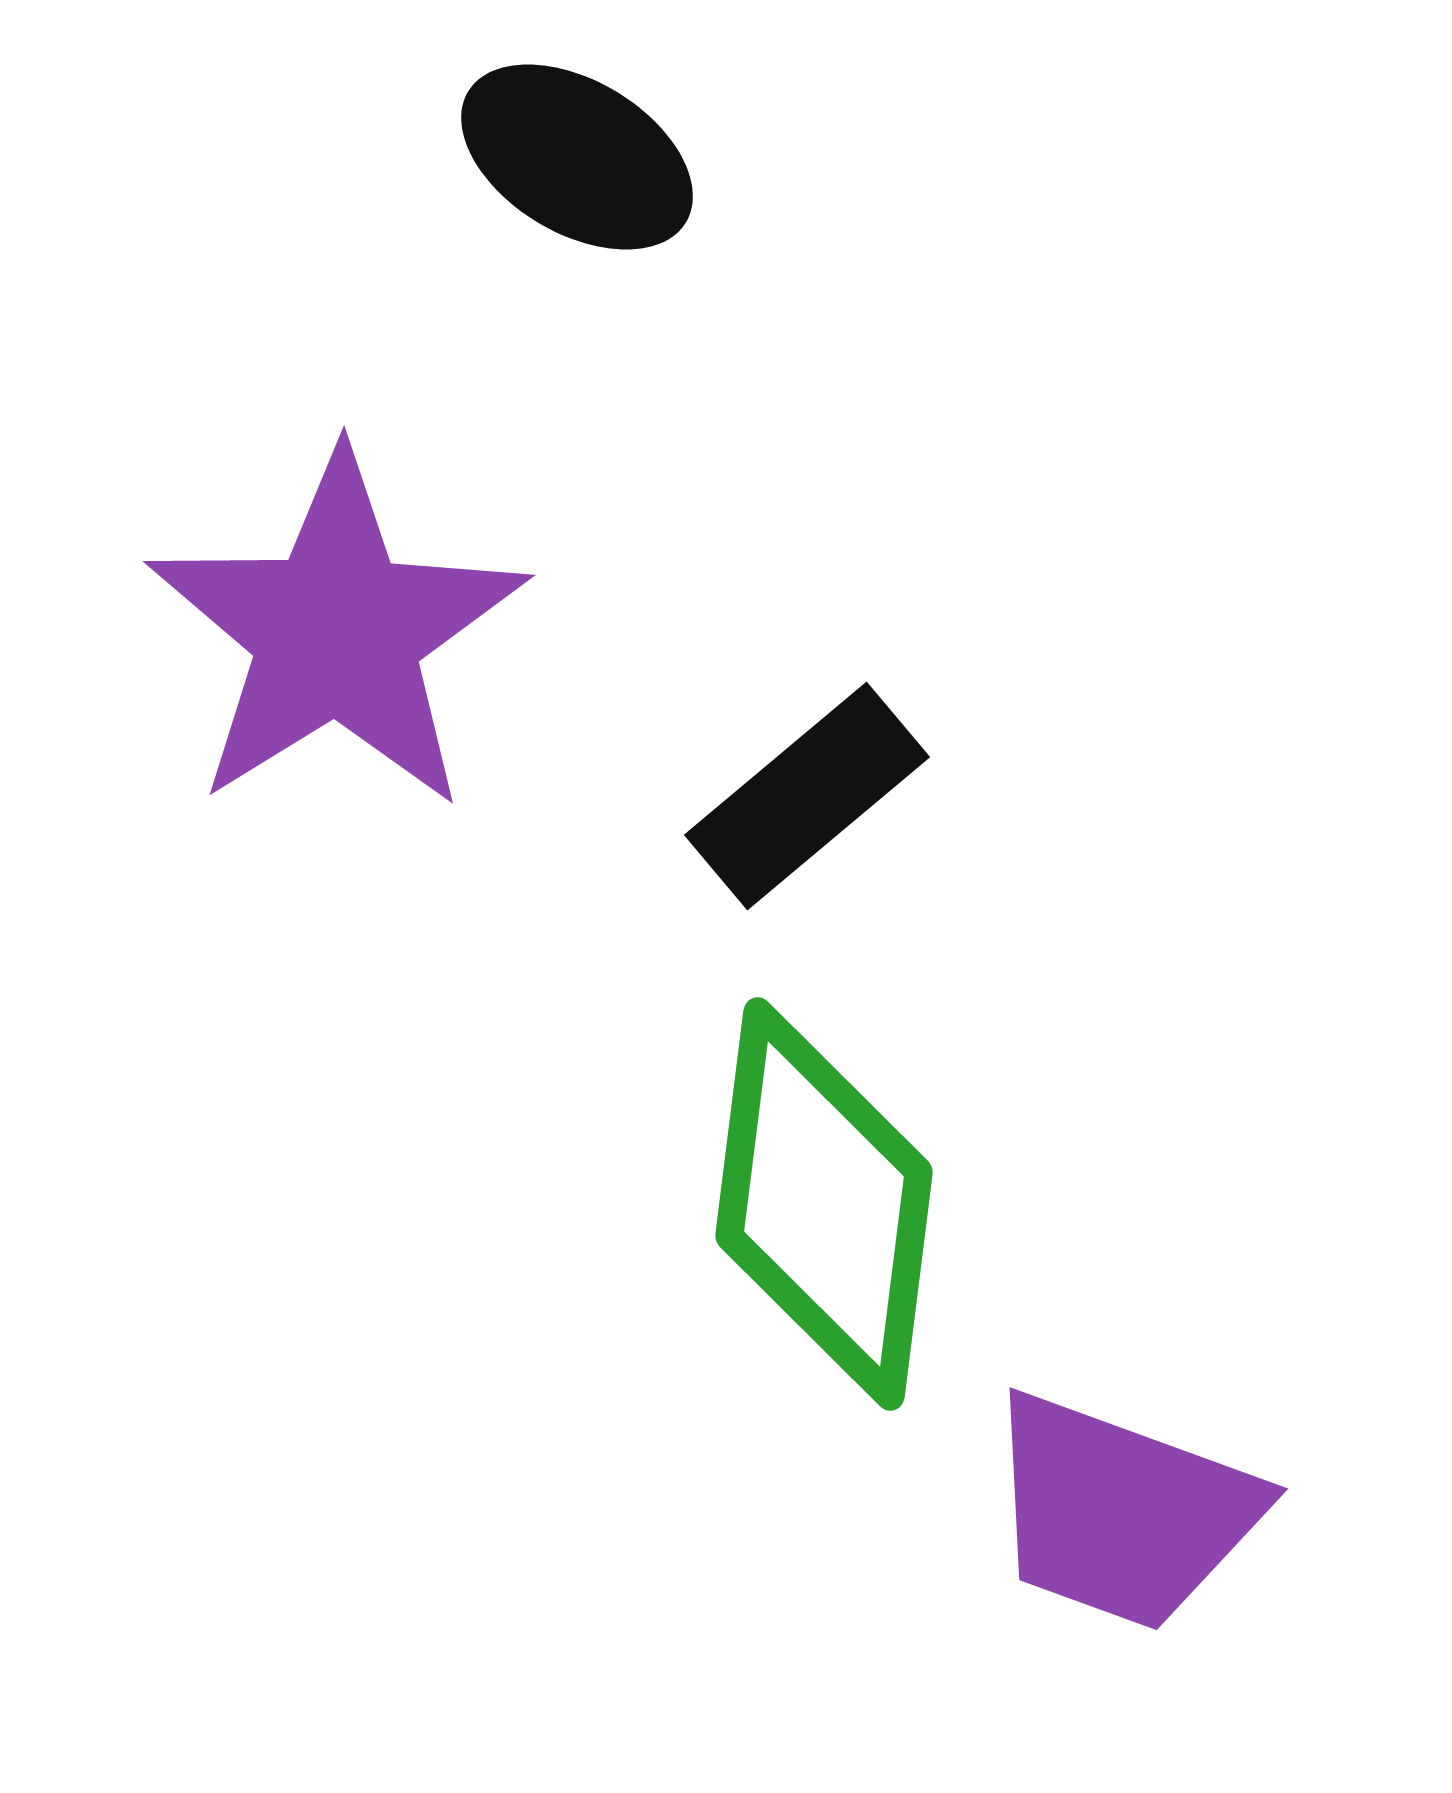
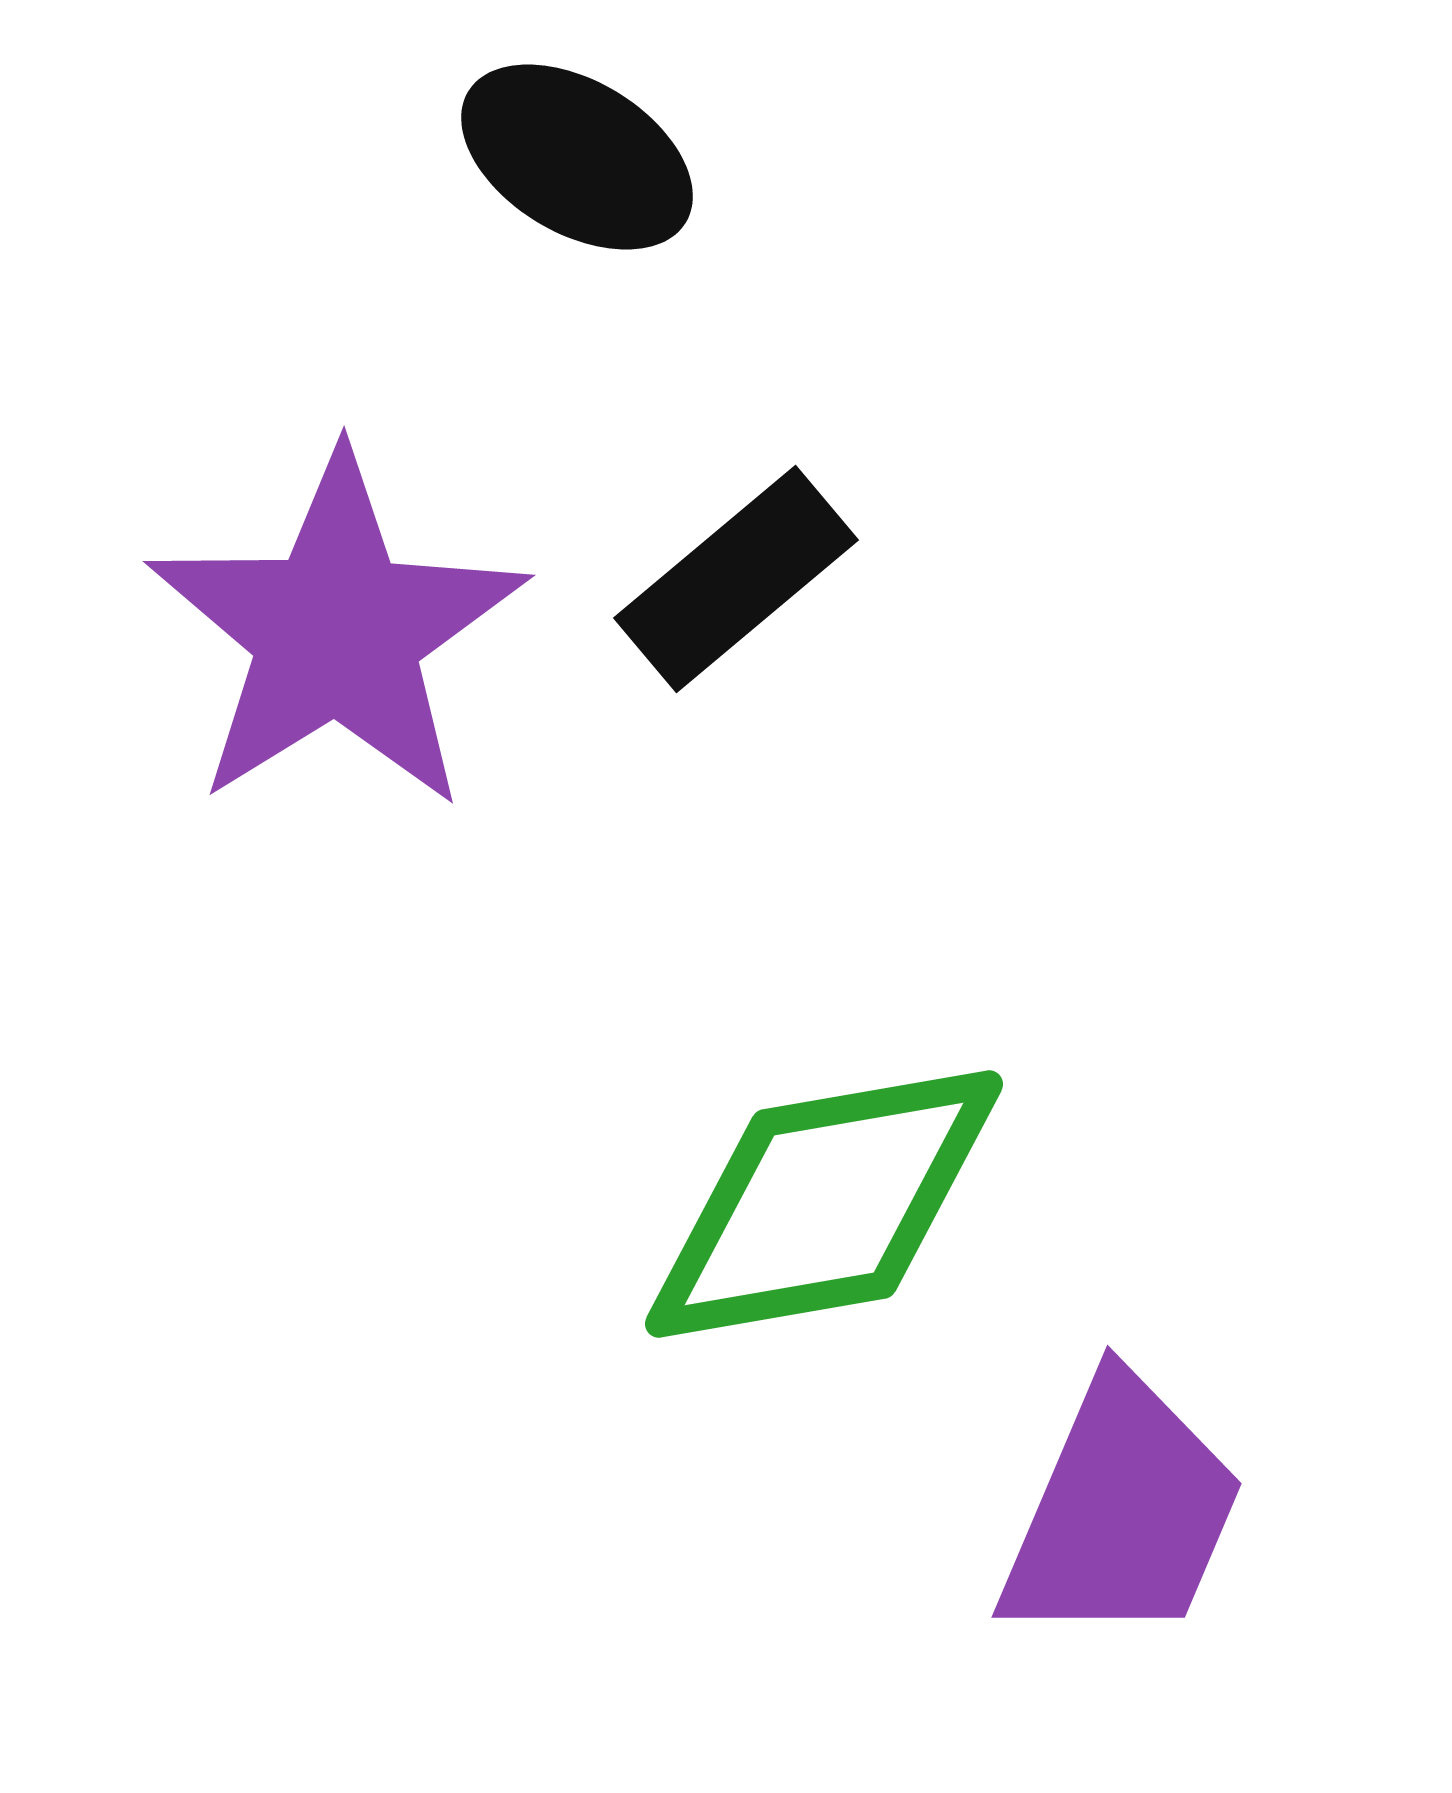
black rectangle: moved 71 px left, 217 px up
green diamond: rotated 73 degrees clockwise
purple trapezoid: rotated 87 degrees counterclockwise
